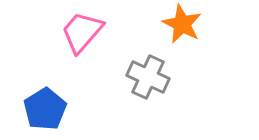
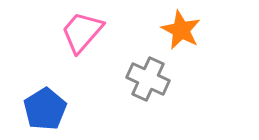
orange star: moved 1 px left, 6 px down
gray cross: moved 2 px down
